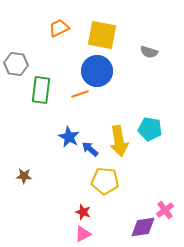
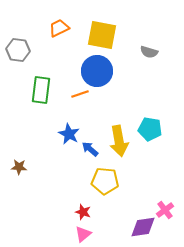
gray hexagon: moved 2 px right, 14 px up
blue star: moved 3 px up
brown star: moved 5 px left, 9 px up
pink triangle: rotated 12 degrees counterclockwise
